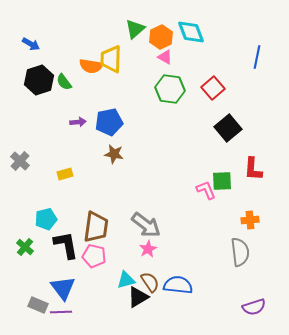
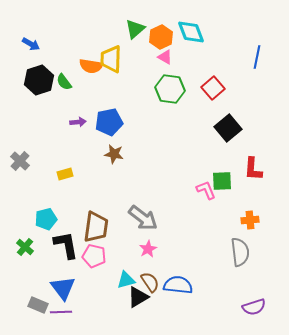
gray arrow: moved 3 px left, 7 px up
